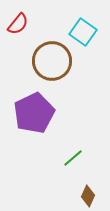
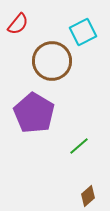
cyan square: rotated 28 degrees clockwise
purple pentagon: rotated 15 degrees counterclockwise
green line: moved 6 px right, 12 px up
brown diamond: rotated 25 degrees clockwise
